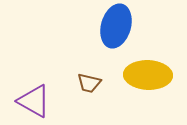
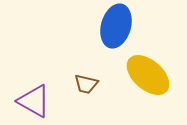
yellow ellipse: rotated 39 degrees clockwise
brown trapezoid: moved 3 px left, 1 px down
